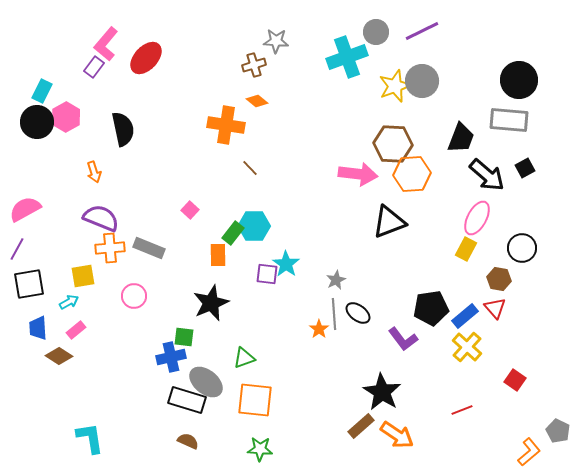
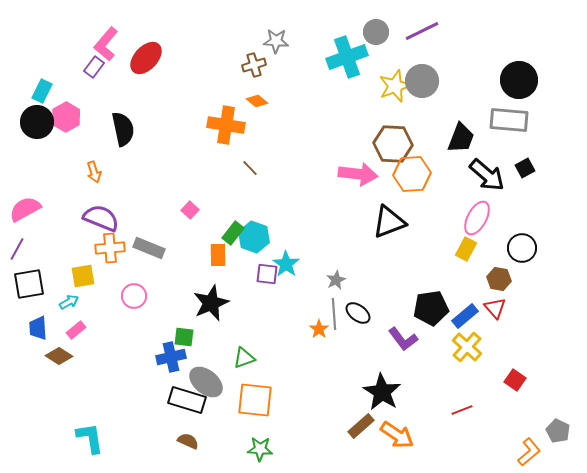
cyan hexagon at (254, 226): moved 11 px down; rotated 20 degrees clockwise
